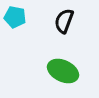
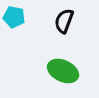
cyan pentagon: moved 1 px left
